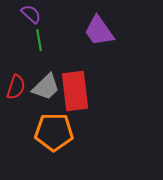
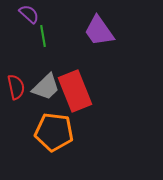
purple semicircle: moved 2 px left
green line: moved 4 px right, 4 px up
red semicircle: rotated 30 degrees counterclockwise
red rectangle: rotated 15 degrees counterclockwise
orange pentagon: rotated 6 degrees clockwise
